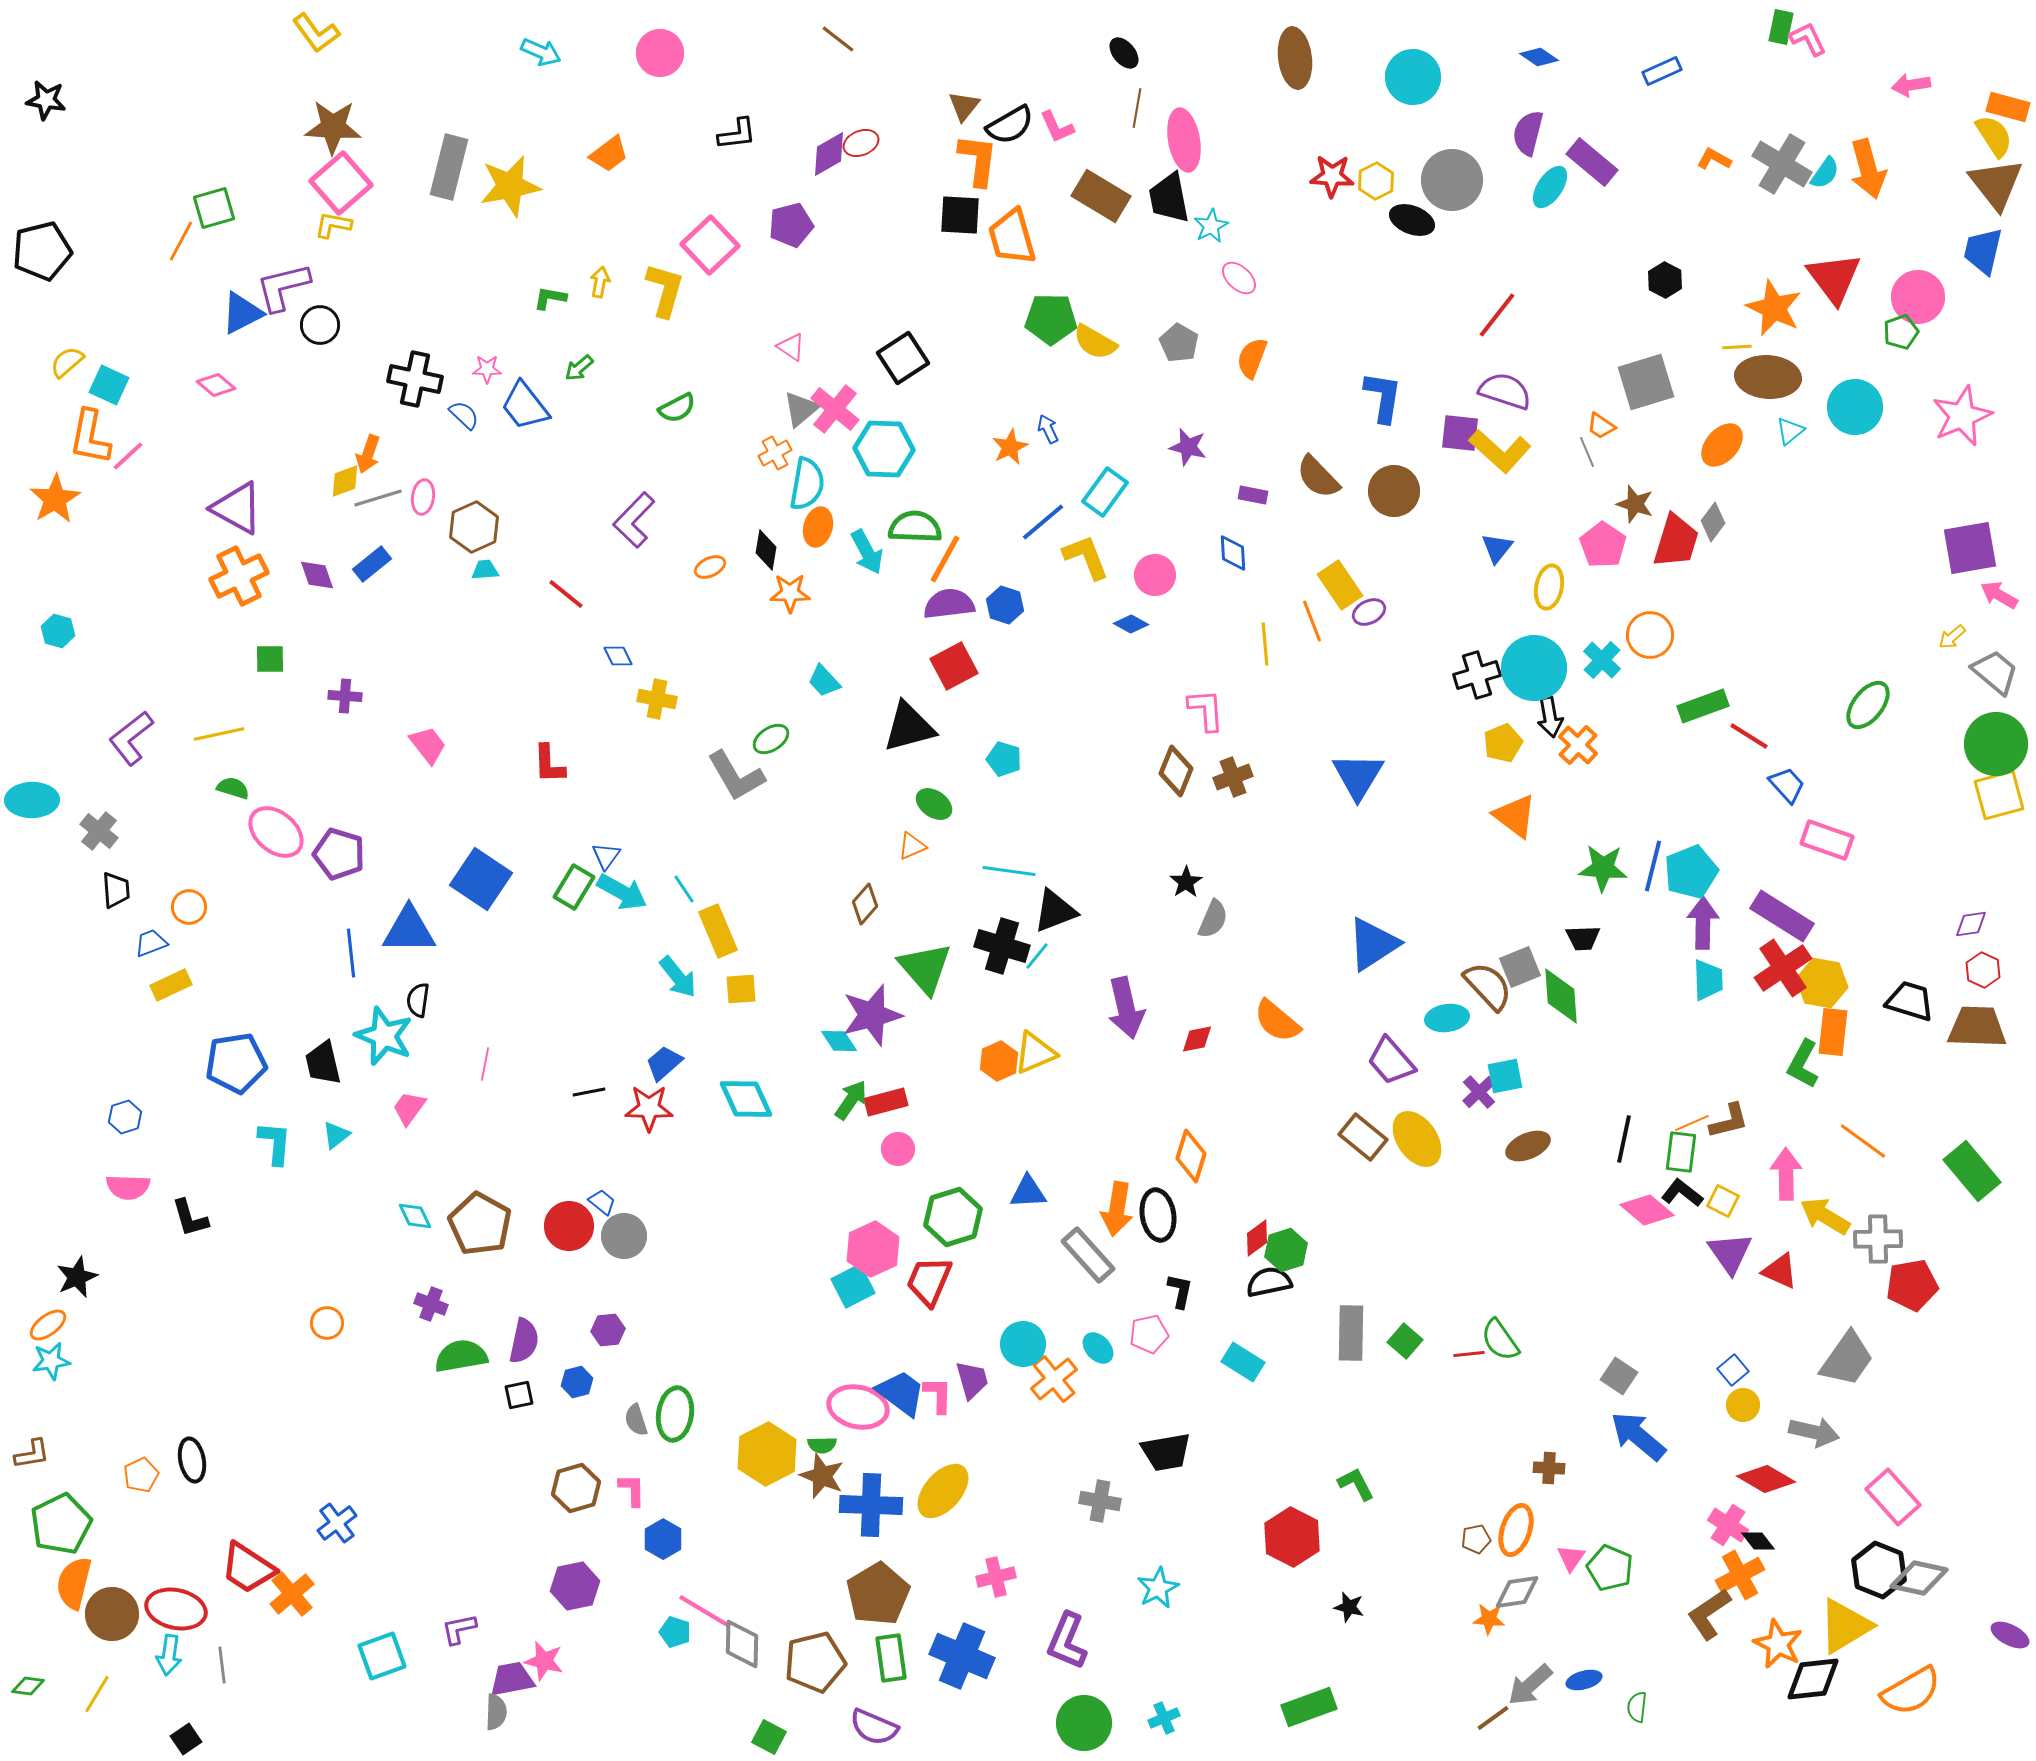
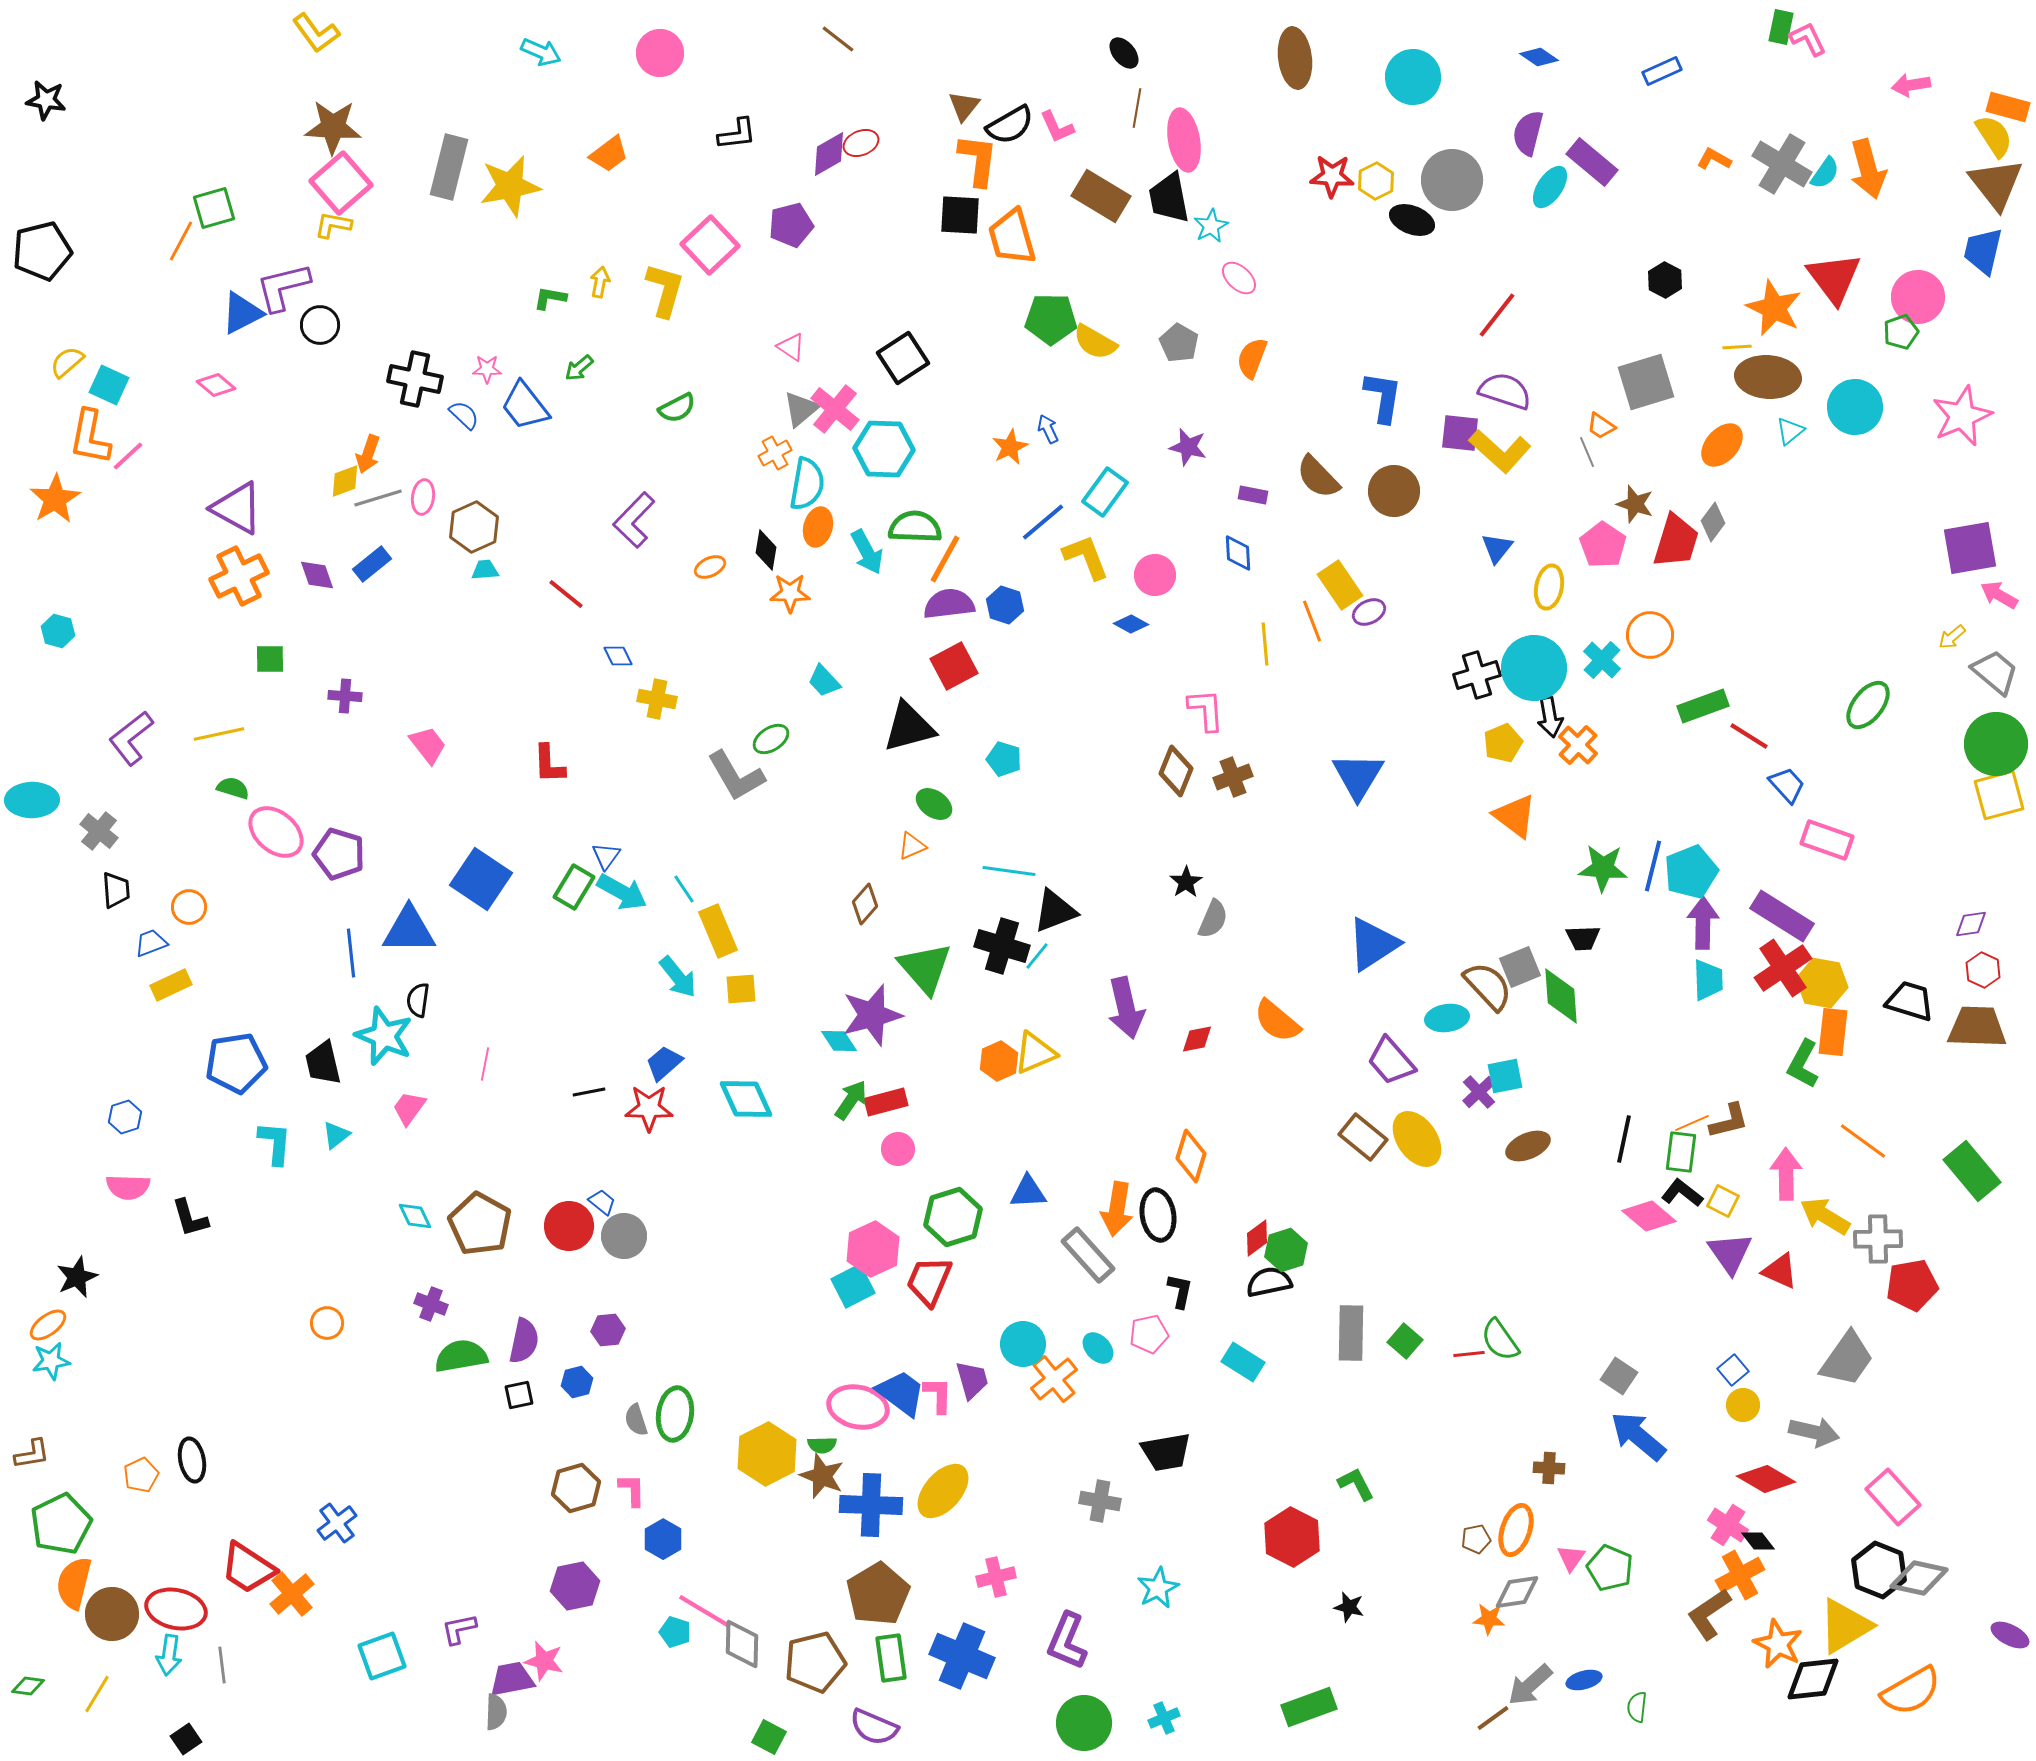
blue diamond at (1233, 553): moved 5 px right
pink diamond at (1647, 1210): moved 2 px right, 6 px down
